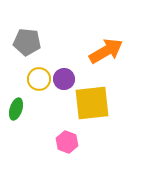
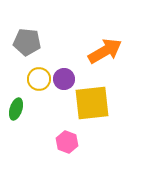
orange arrow: moved 1 px left
